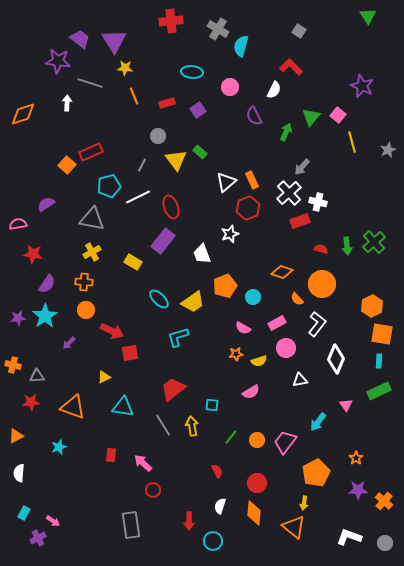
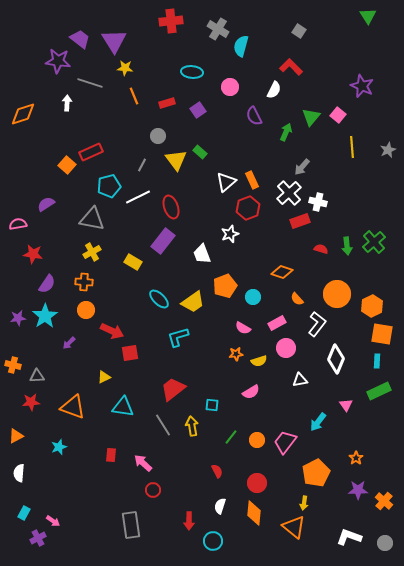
yellow line at (352, 142): moved 5 px down; rotated 10 degrees clockwise
orange circle at (322, 284): moved 15 px right, 10 px down
cyan rectangle at (379, 361): moved 2 px left
